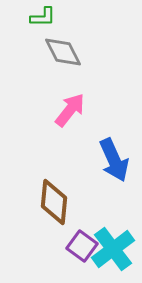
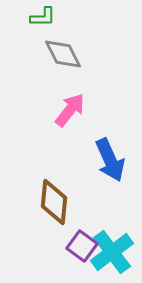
gray diamond: moved 2 px down
blue arrow: moved 4 px left
cyan cross: moved 1 px left, 3 px down
